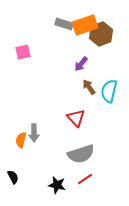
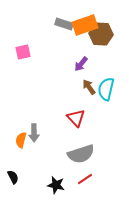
brown hexagon: rotated 25 degrees clockwise
cyan semicircle: moved 3 px left, 2 px up
black star: moved 1 px left
